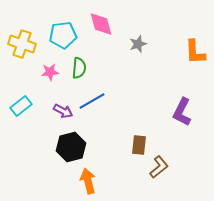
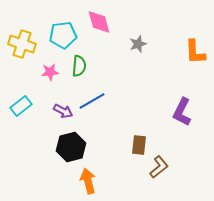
pink diamond: moved 2 px left, 2 px up
green semicircle: moved 2 px up
